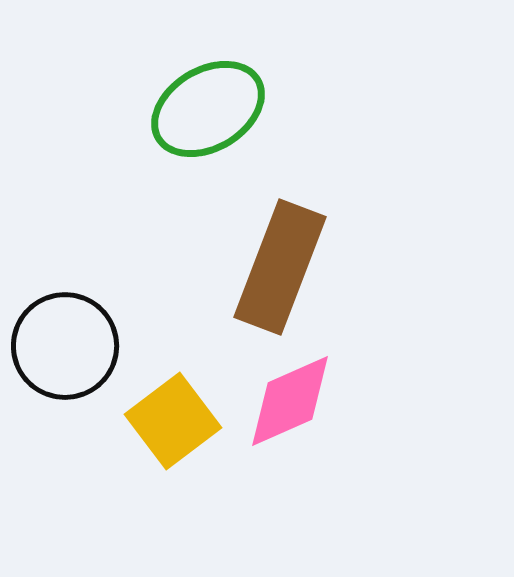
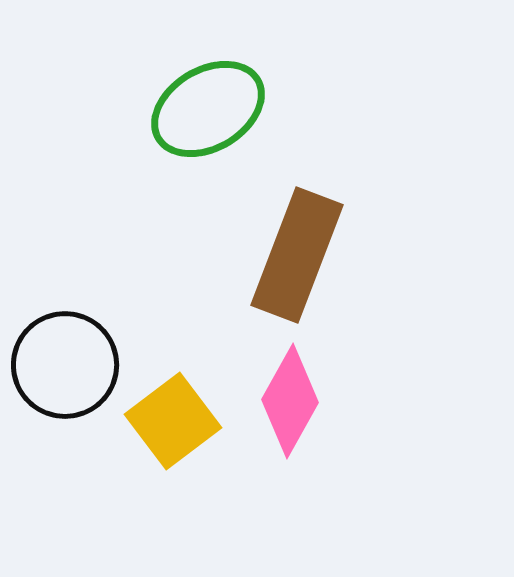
brown rectangle: moved 17 px right, 12 px up
black circle: moved 19 px down
pink diamond: rotated 37 degrees counterclockwise
